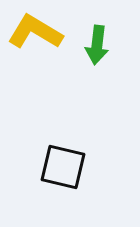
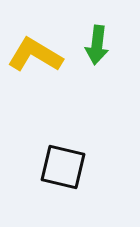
yellow L-shape: moved 23 px down
